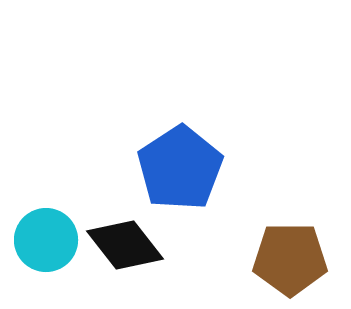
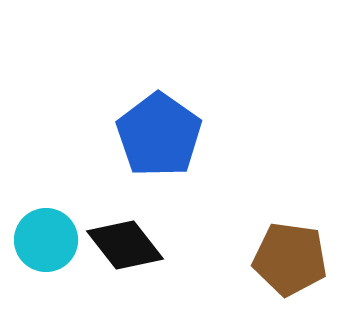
blue pentagon: moved 21 px left, 33 px up; rotated 4 degrees counterclockwise
brown pentagon: rotated 8 degrees clockwise
